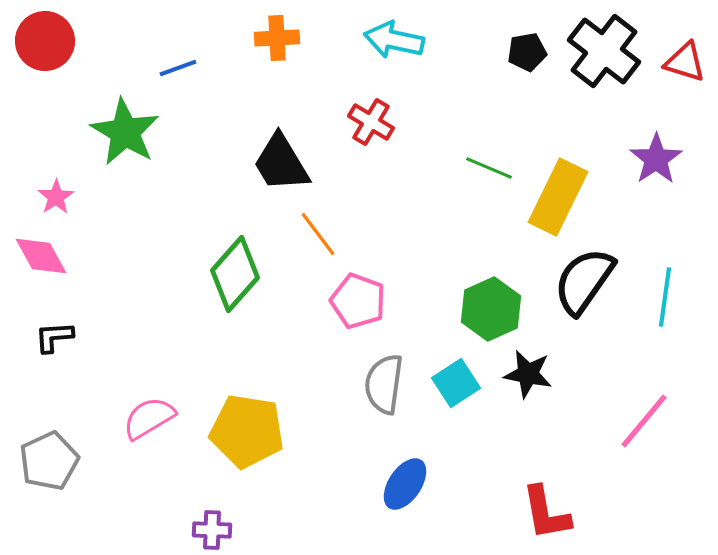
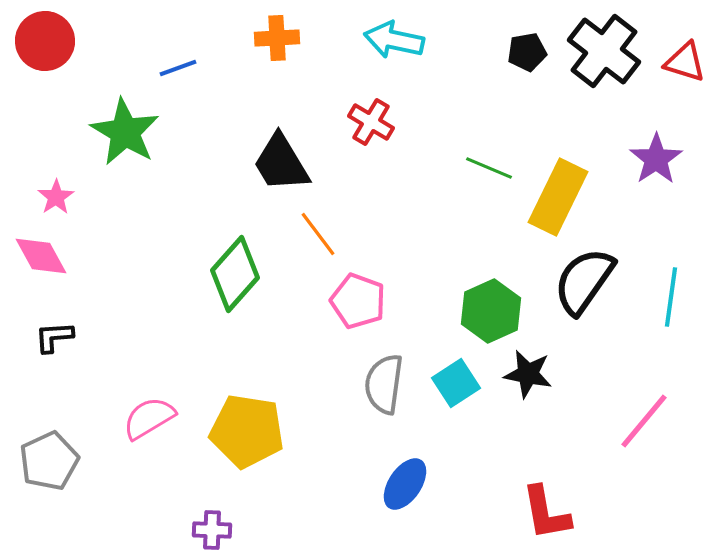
cyan line: moved 6 px right
green hexagon: moved 2 px down
